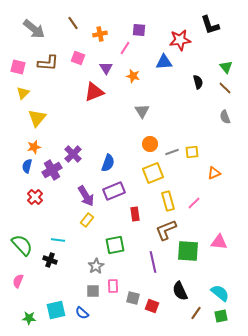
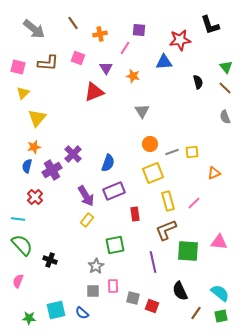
cyan line at (58, 240): moved 40 px left, 21 px up
